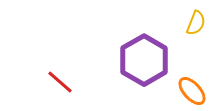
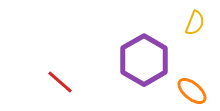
yellow semicircle: moved 1 px left
orange ellipse: rotated 8 degrees counterclockwise
